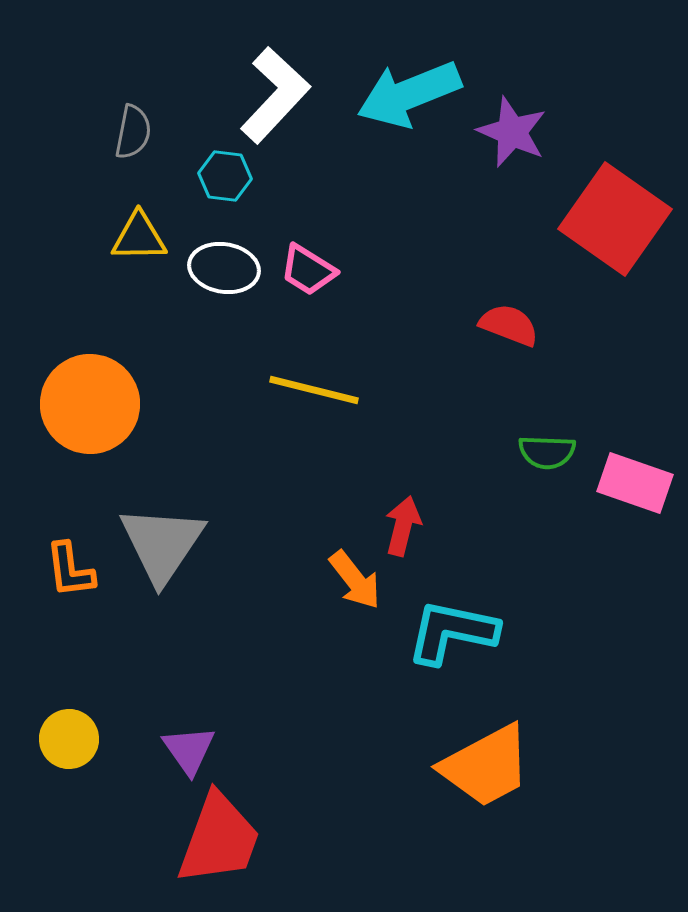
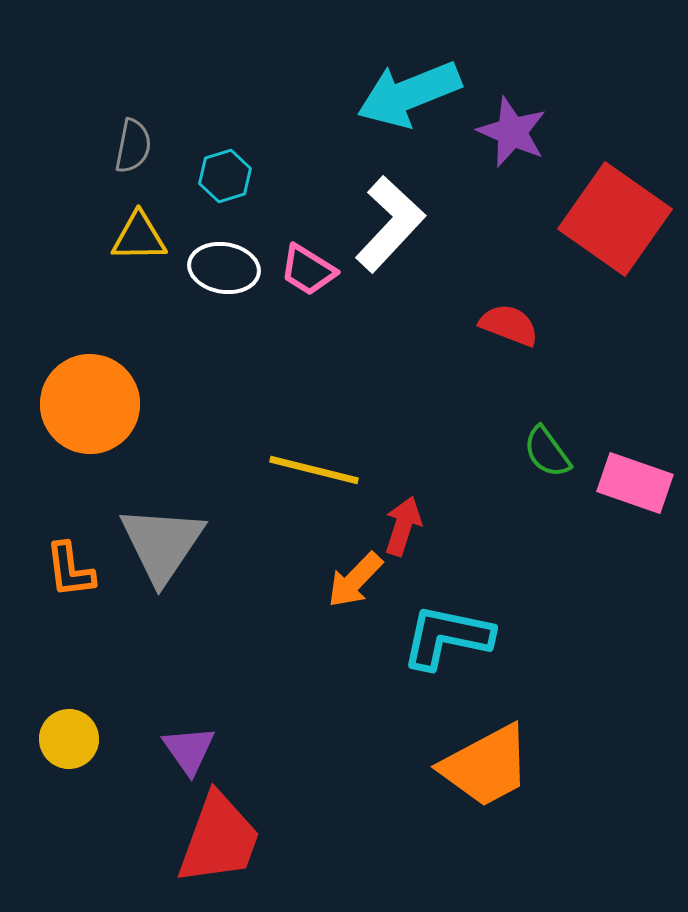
white L-shape: moved 115 px right, 129 px down
gray semicircle: moved 14 px down
cyan hexagon: rotated 24 degrees counterclockwise
yellow line: moved 80 px down
green semicircle: rotated 52 degrees clockwise
red arrow: rotated 4 degrees clockwise
orange arrow: rotated 82 degrees clockwise
cyan L-shape: moved 5 px left, 5 px down
